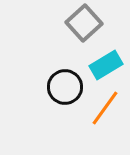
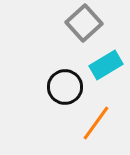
orange line: moved 9 px left, 15 px down
